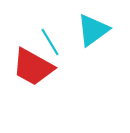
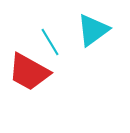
red trapezoid: moved 4 px left, 5 px down
